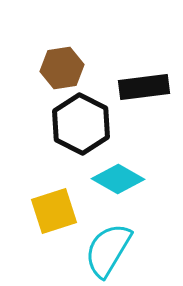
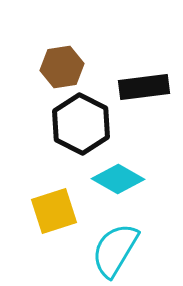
brown hexagon: moved 1 px up
cyan semicircle: moved 7 px right
